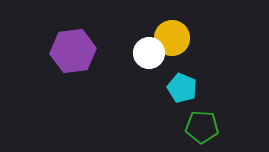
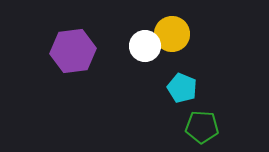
yellow circle: moved 4 px up
white circle: moved 4 px left, 7 px up
